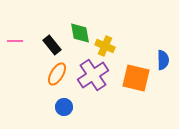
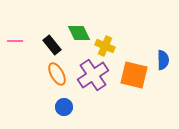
green diamond: moved 1 px left; rotated 15 degrees counterclockwise
orange ellipse: rotated 60 degrees counterclockwise
orange square: moved 2 px left, 3 px up
